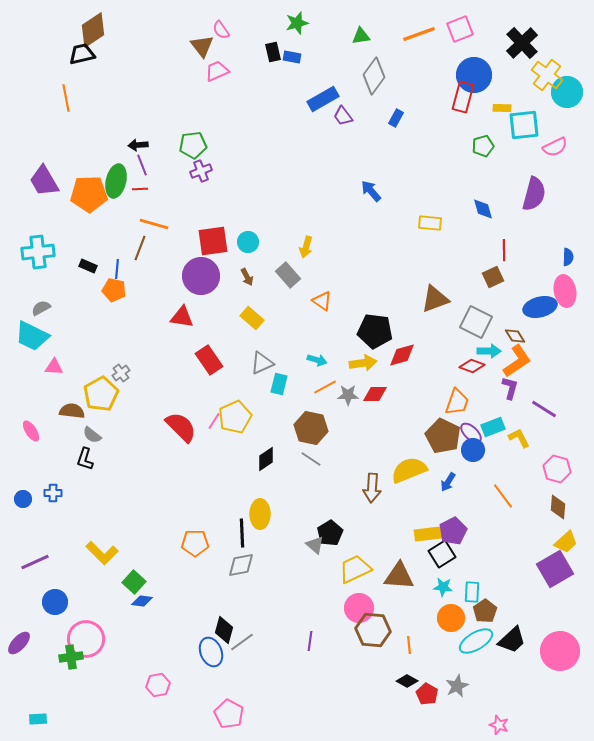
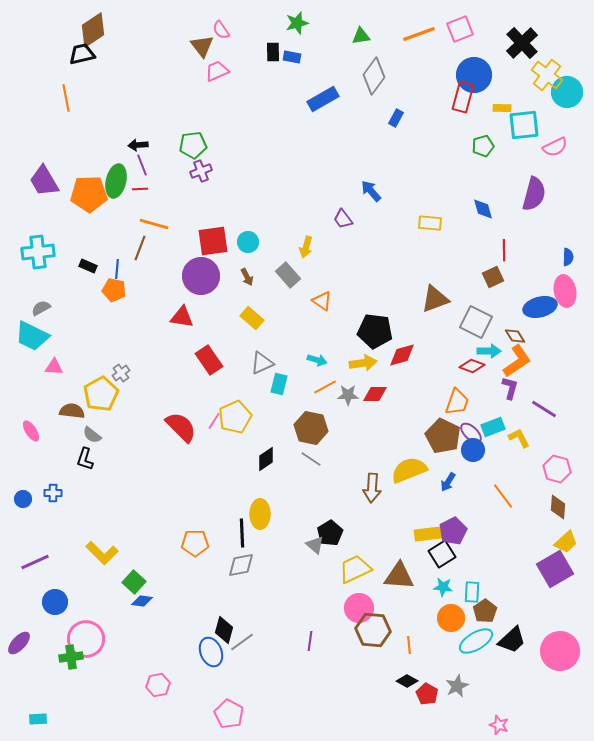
black rectangle at (273, 52): rotated 12 degrees clockwise
purple trapezoid at (343, 116): moved 103 px down
